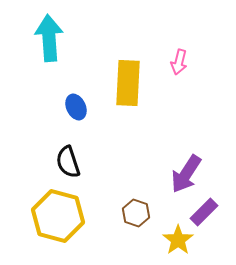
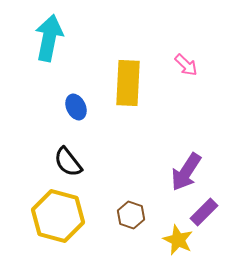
cyan arrow: rotated 15 degrees clockwise
pink arrow: moved 7 px right, 3 px down; rotated 60 degrees counterclockwise
black semicircle: rotated 20 degrees counterclockwise
purple arrow: moved 2 px up
brown hexagon: moved 5 px left, 2 px down
yellow star: rotated 12 degrees counterclockwise
